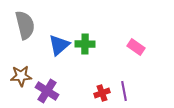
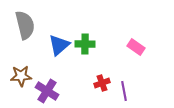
red cross: moved 10 px up
